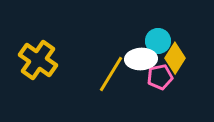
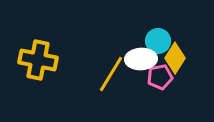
yellow cross: rotated 24 degrees counterclockwise
